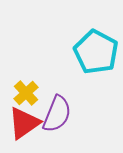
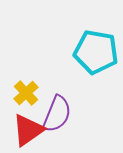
cyan pentagon: rotated 18 degrees counterclockwise
red triangle: moved 4 px right, 7 px down
